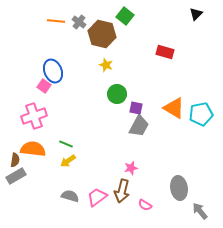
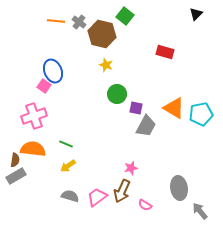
gray trapezoid: moved 7 px right
yellow arrow: moved 5 px down
brown arrow: rotated 10 degrees clockwise
